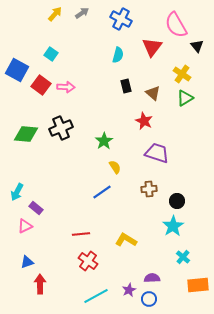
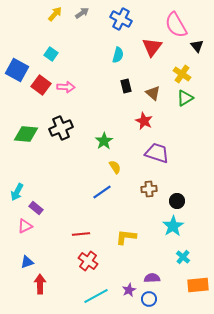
yellow L-shape: moved 3 px up; rotated 25 degrees counterclockwise
